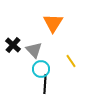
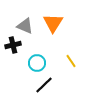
black cross: rotated 35 degrees clockwise
gray triangle: moved 9 px left, 24 px up; rotated 24 degrees counterclockwise
cyan circle: moved 4 px left, 6 px up
black line: moved 1 px left, 1 px down; rotated 42 degrees clockwise
